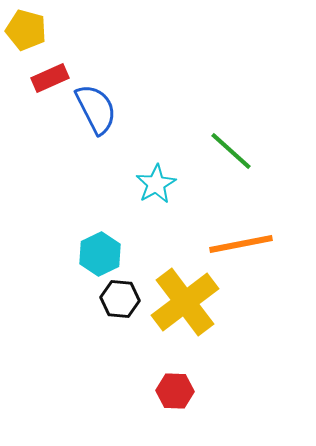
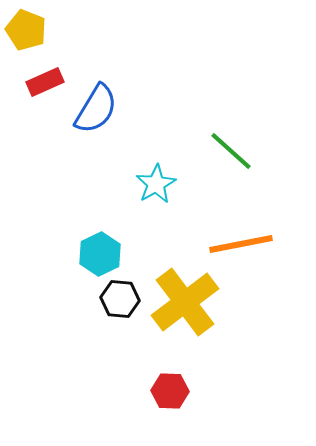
yellow pentagon: rotated 6 degrees clockwise
red rectangle: moved 5 px left, 4 px down
blue semicircle: rotated 58 degrees clockwise
red hexagon: moved 5 px left
